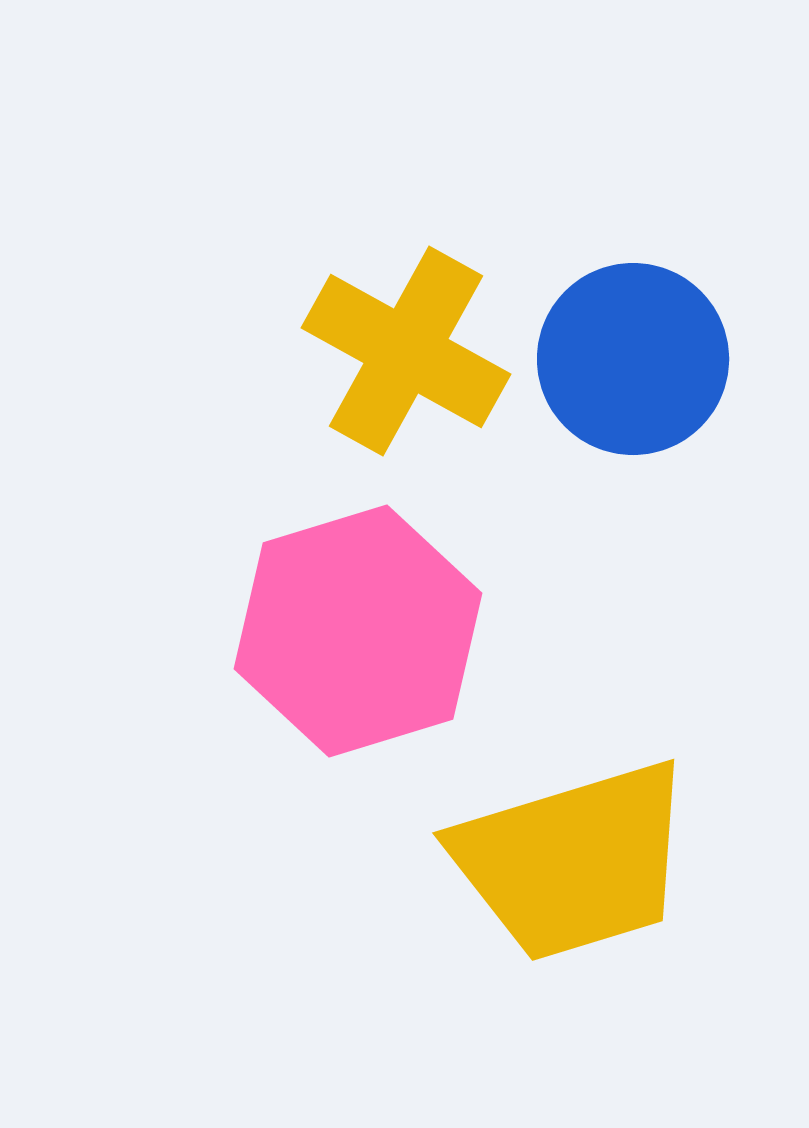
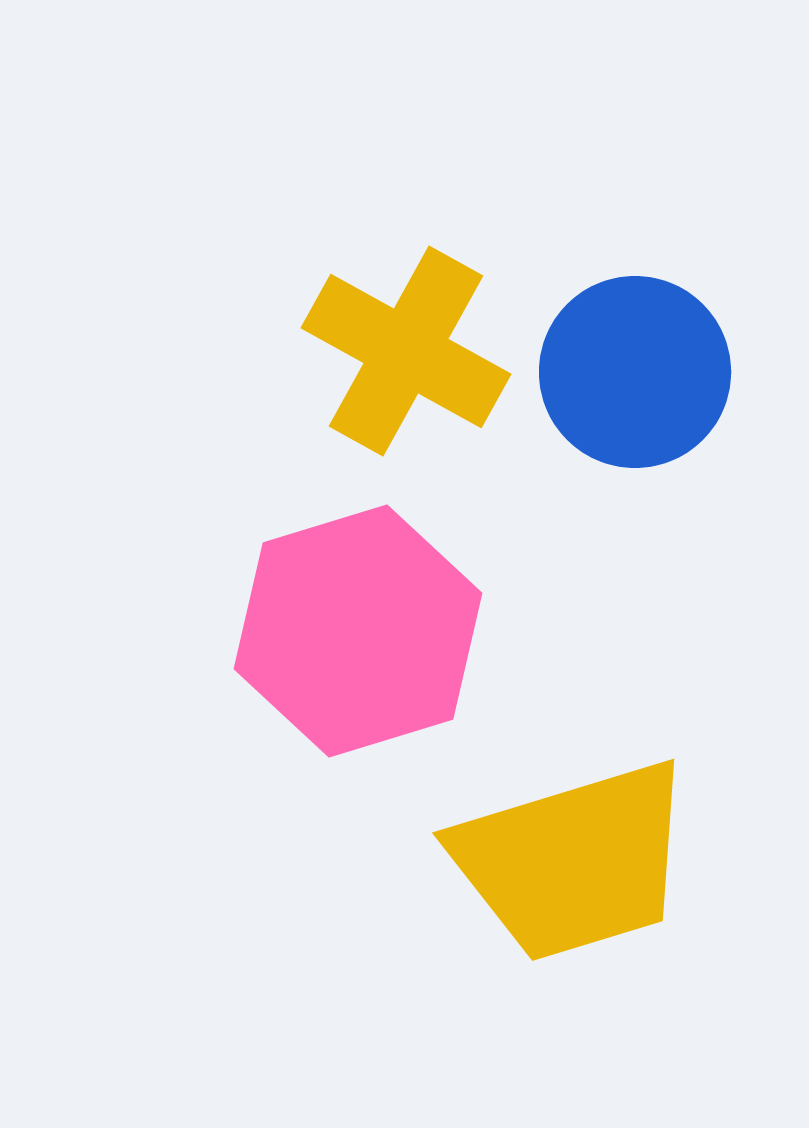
blue circle: moved 2 px right, 13 px down
